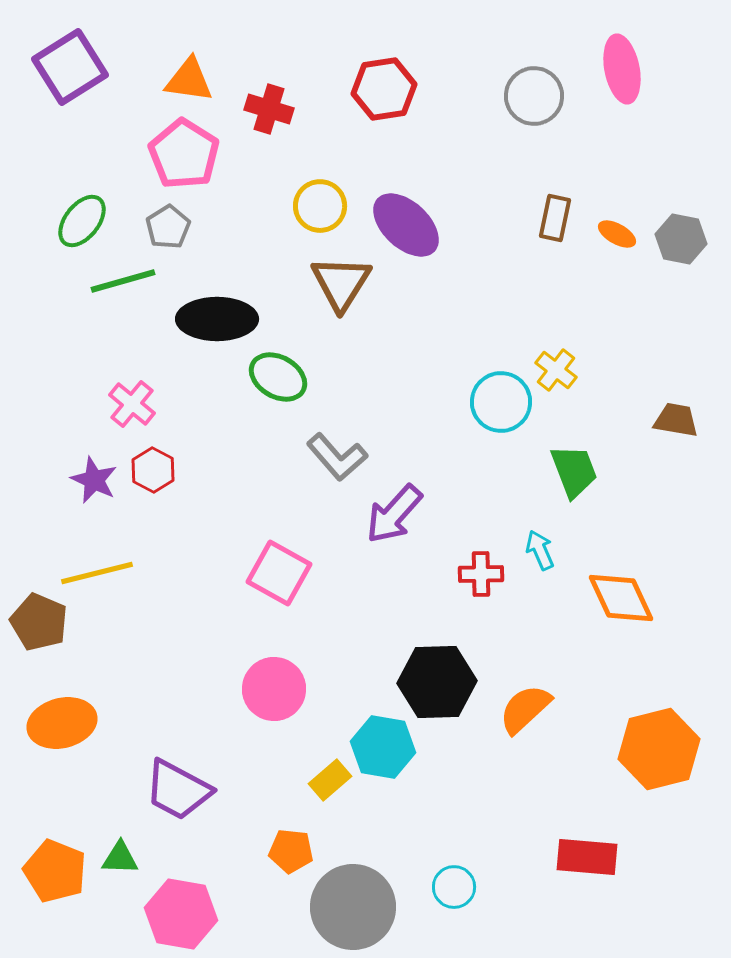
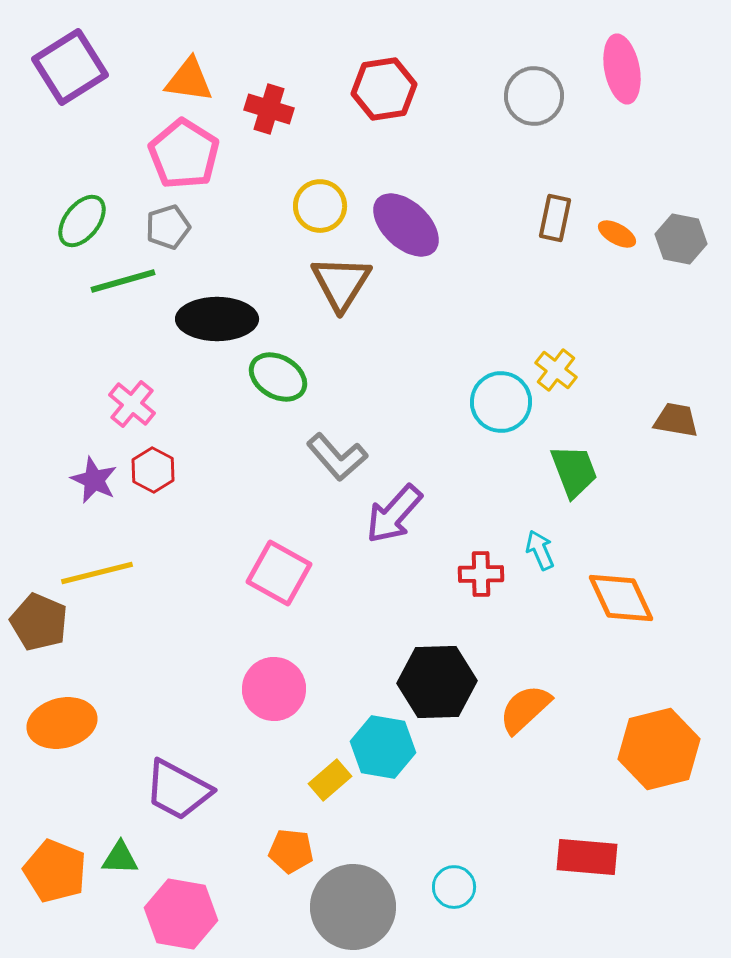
gray pentagon at (168, 227): rotated 15 degrees clockwise
